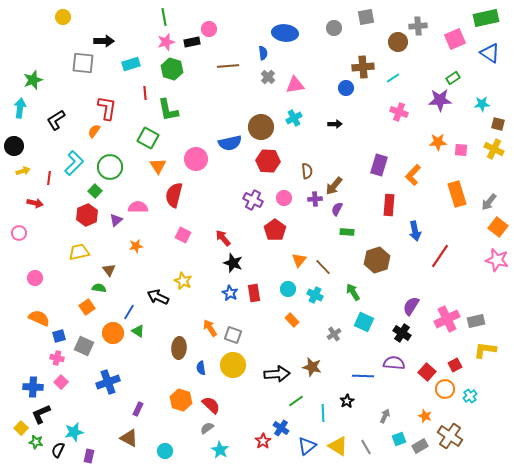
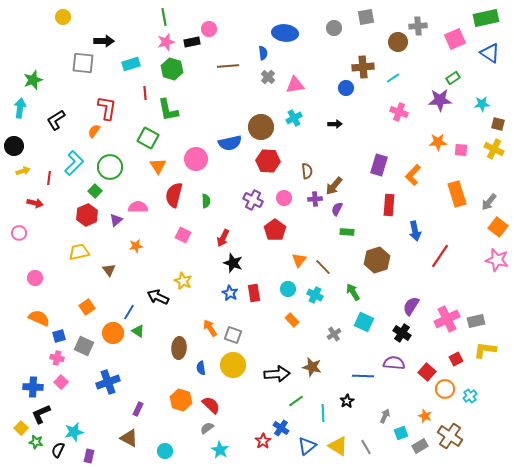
red arrow at (223, 238): rotated 114 degrees counterclockwise
green semicircle at (99, 288): moved 107 px right, 87 px up; rotated 80 degrees clockwise
red square at (455, 365): moved 1 px right, 6 px up
cyan square at (399, 439): moved 2 px right, 6 px up
